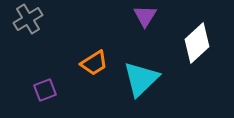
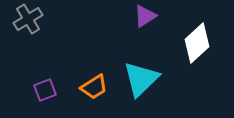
purple triangle: rotated 25 degrees clockwise
orange trapezoid: moved 24 px down
